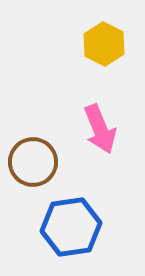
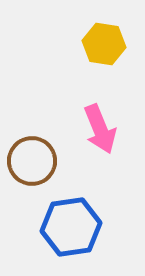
yellow hexagon: rotated 18 degrees counterclockwise
brown circle: moved 1 px left, 1 px up
